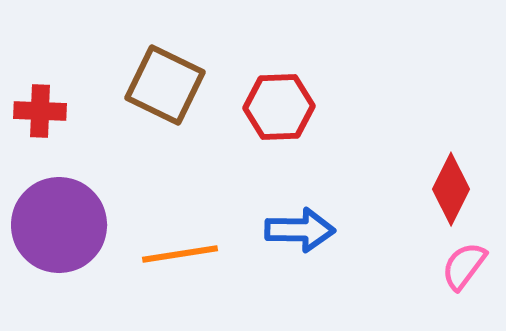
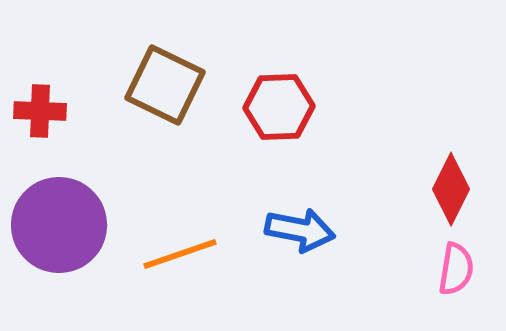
blue arrow: rotated 10 degrees clockwise
orange line: rotated 10 degrees counterclockwise
pink semicircle: moved 8 px left, 3 px down; rotated 152 degrees clockwise
